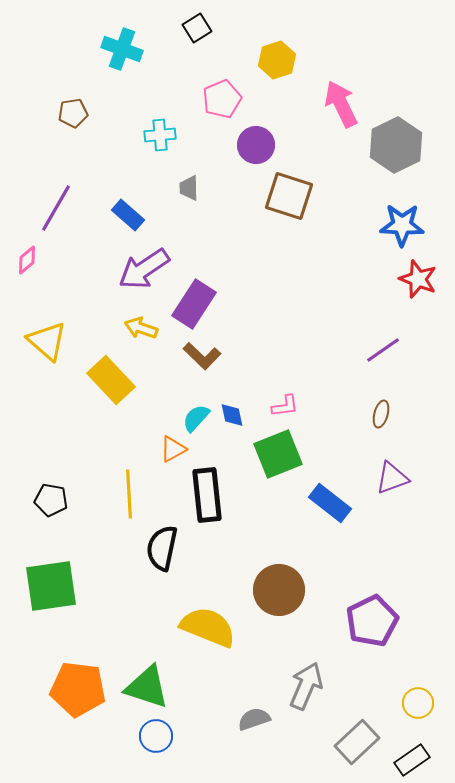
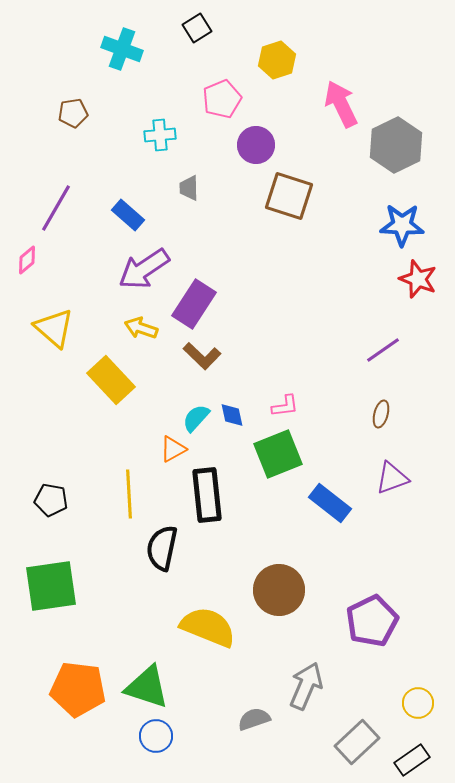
yellow triangle at (47, 341): moved 7 px right, 13 px up
